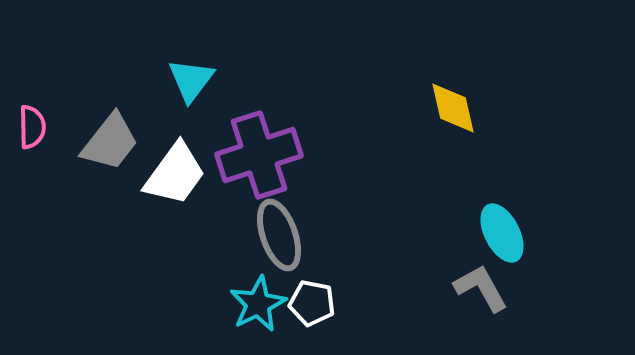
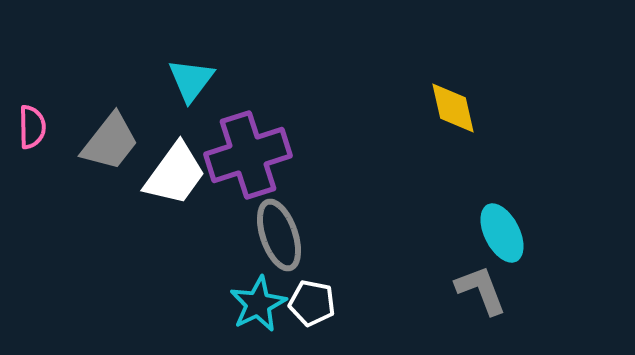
purple cross: moved 11 px left
gray L-shape: moved 2 px down; rotated 8 degrees clockwise
